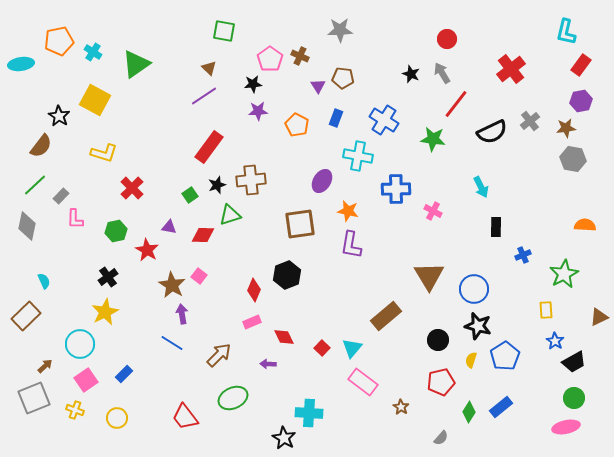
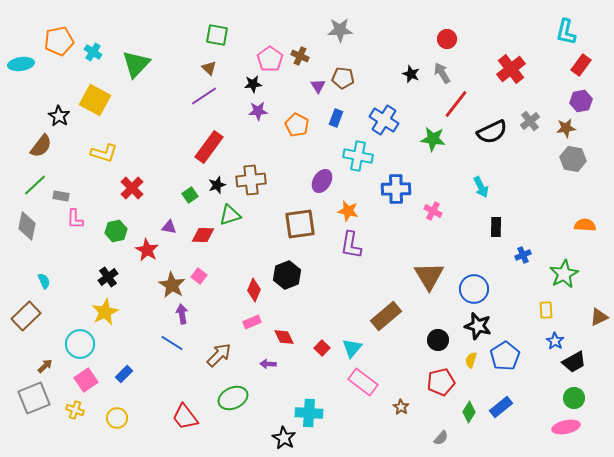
green square at (224, 31): moved 7 px left, 4 px down
green triangle at (136, 64): rotated 12 degrees counterclockwise
gray rectangle at (61, 196): rotated 56 degrees clockwise
